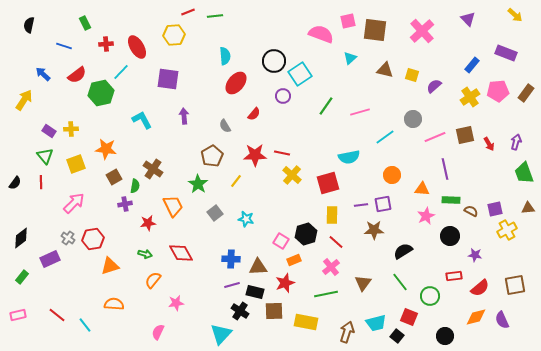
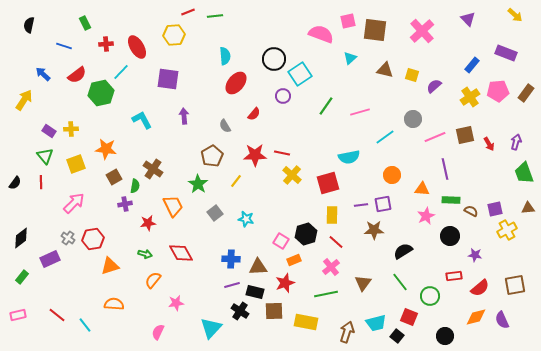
black circle at (274, 61): moved 2 px up
cyan triangle at (221, 334): moved 10 px left, 6 px up
